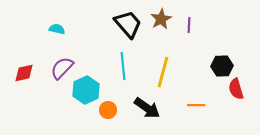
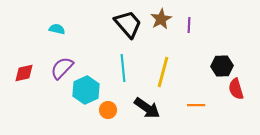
cyan line: moved 2 px down
